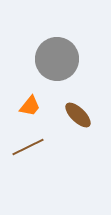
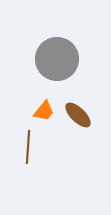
orange trapezoid: moved 14 px right, 5 px down
brown line: rotated 60 degrees counterclockwise
